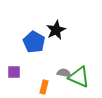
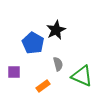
blue pentagon: moved 1 px left, 1 px down
gray semicircle: moved 6 px left, 9 px up; rotated 64 degrees clockwise
green triangle: moved 3 px right, 1 px up
orange rectangle: moved 1 px left, 1 px up; rotated 40 degrees clockwise
